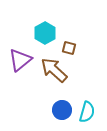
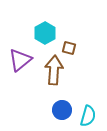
brown arrow: rotated 52 degrees clockwise
cyan semicircle: moved 1 px right, 4 px down
